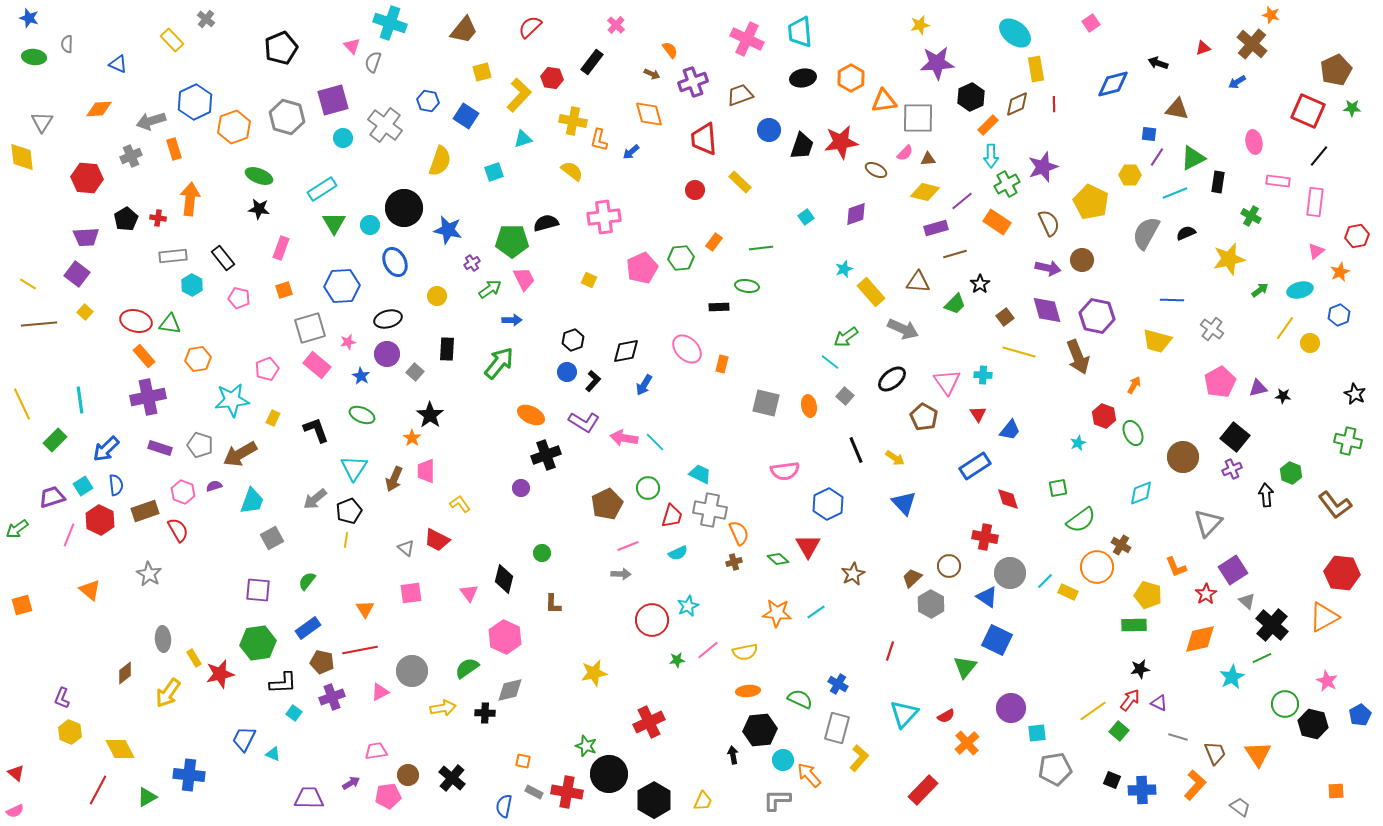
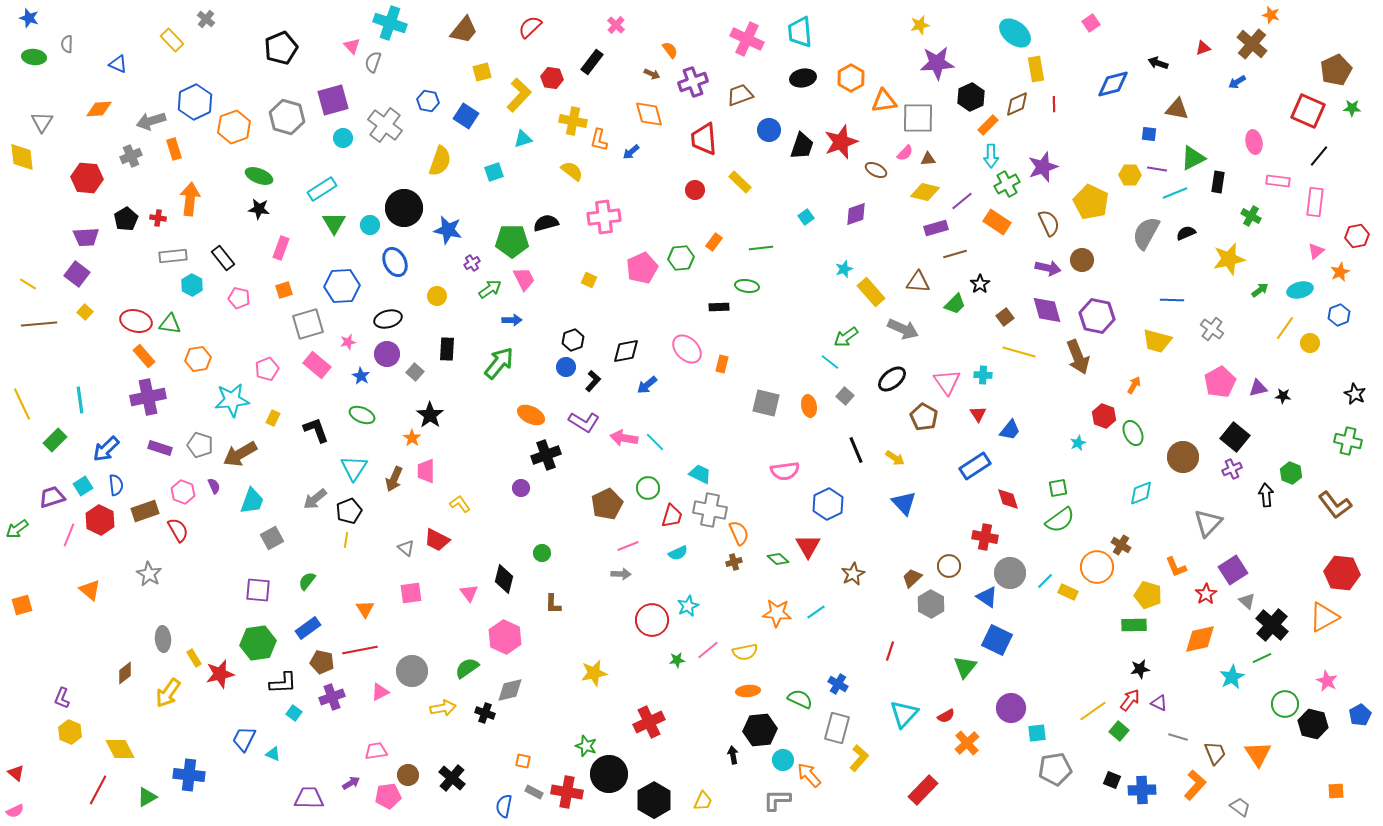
red star at (841, 142): rotated 12 degrees counterclockwise
purple line at (1157, 157): moved 12 px down; rotated 66 degrees clockwise
gray square at (310, 328): moved 2 px left, 4 px up
blue circle at (567, 372): moved 1 px left, 5 px up
blue arrow at (644, 385): moved 3 px right; rotated 20 degrees clockwise
purple semicircle at (214, 486): rotated 84 degrees clockwise
green semicircle at (1081, 520): moved 21 px left
black cross at (485, 713): rotated 18 degrees clockwise
